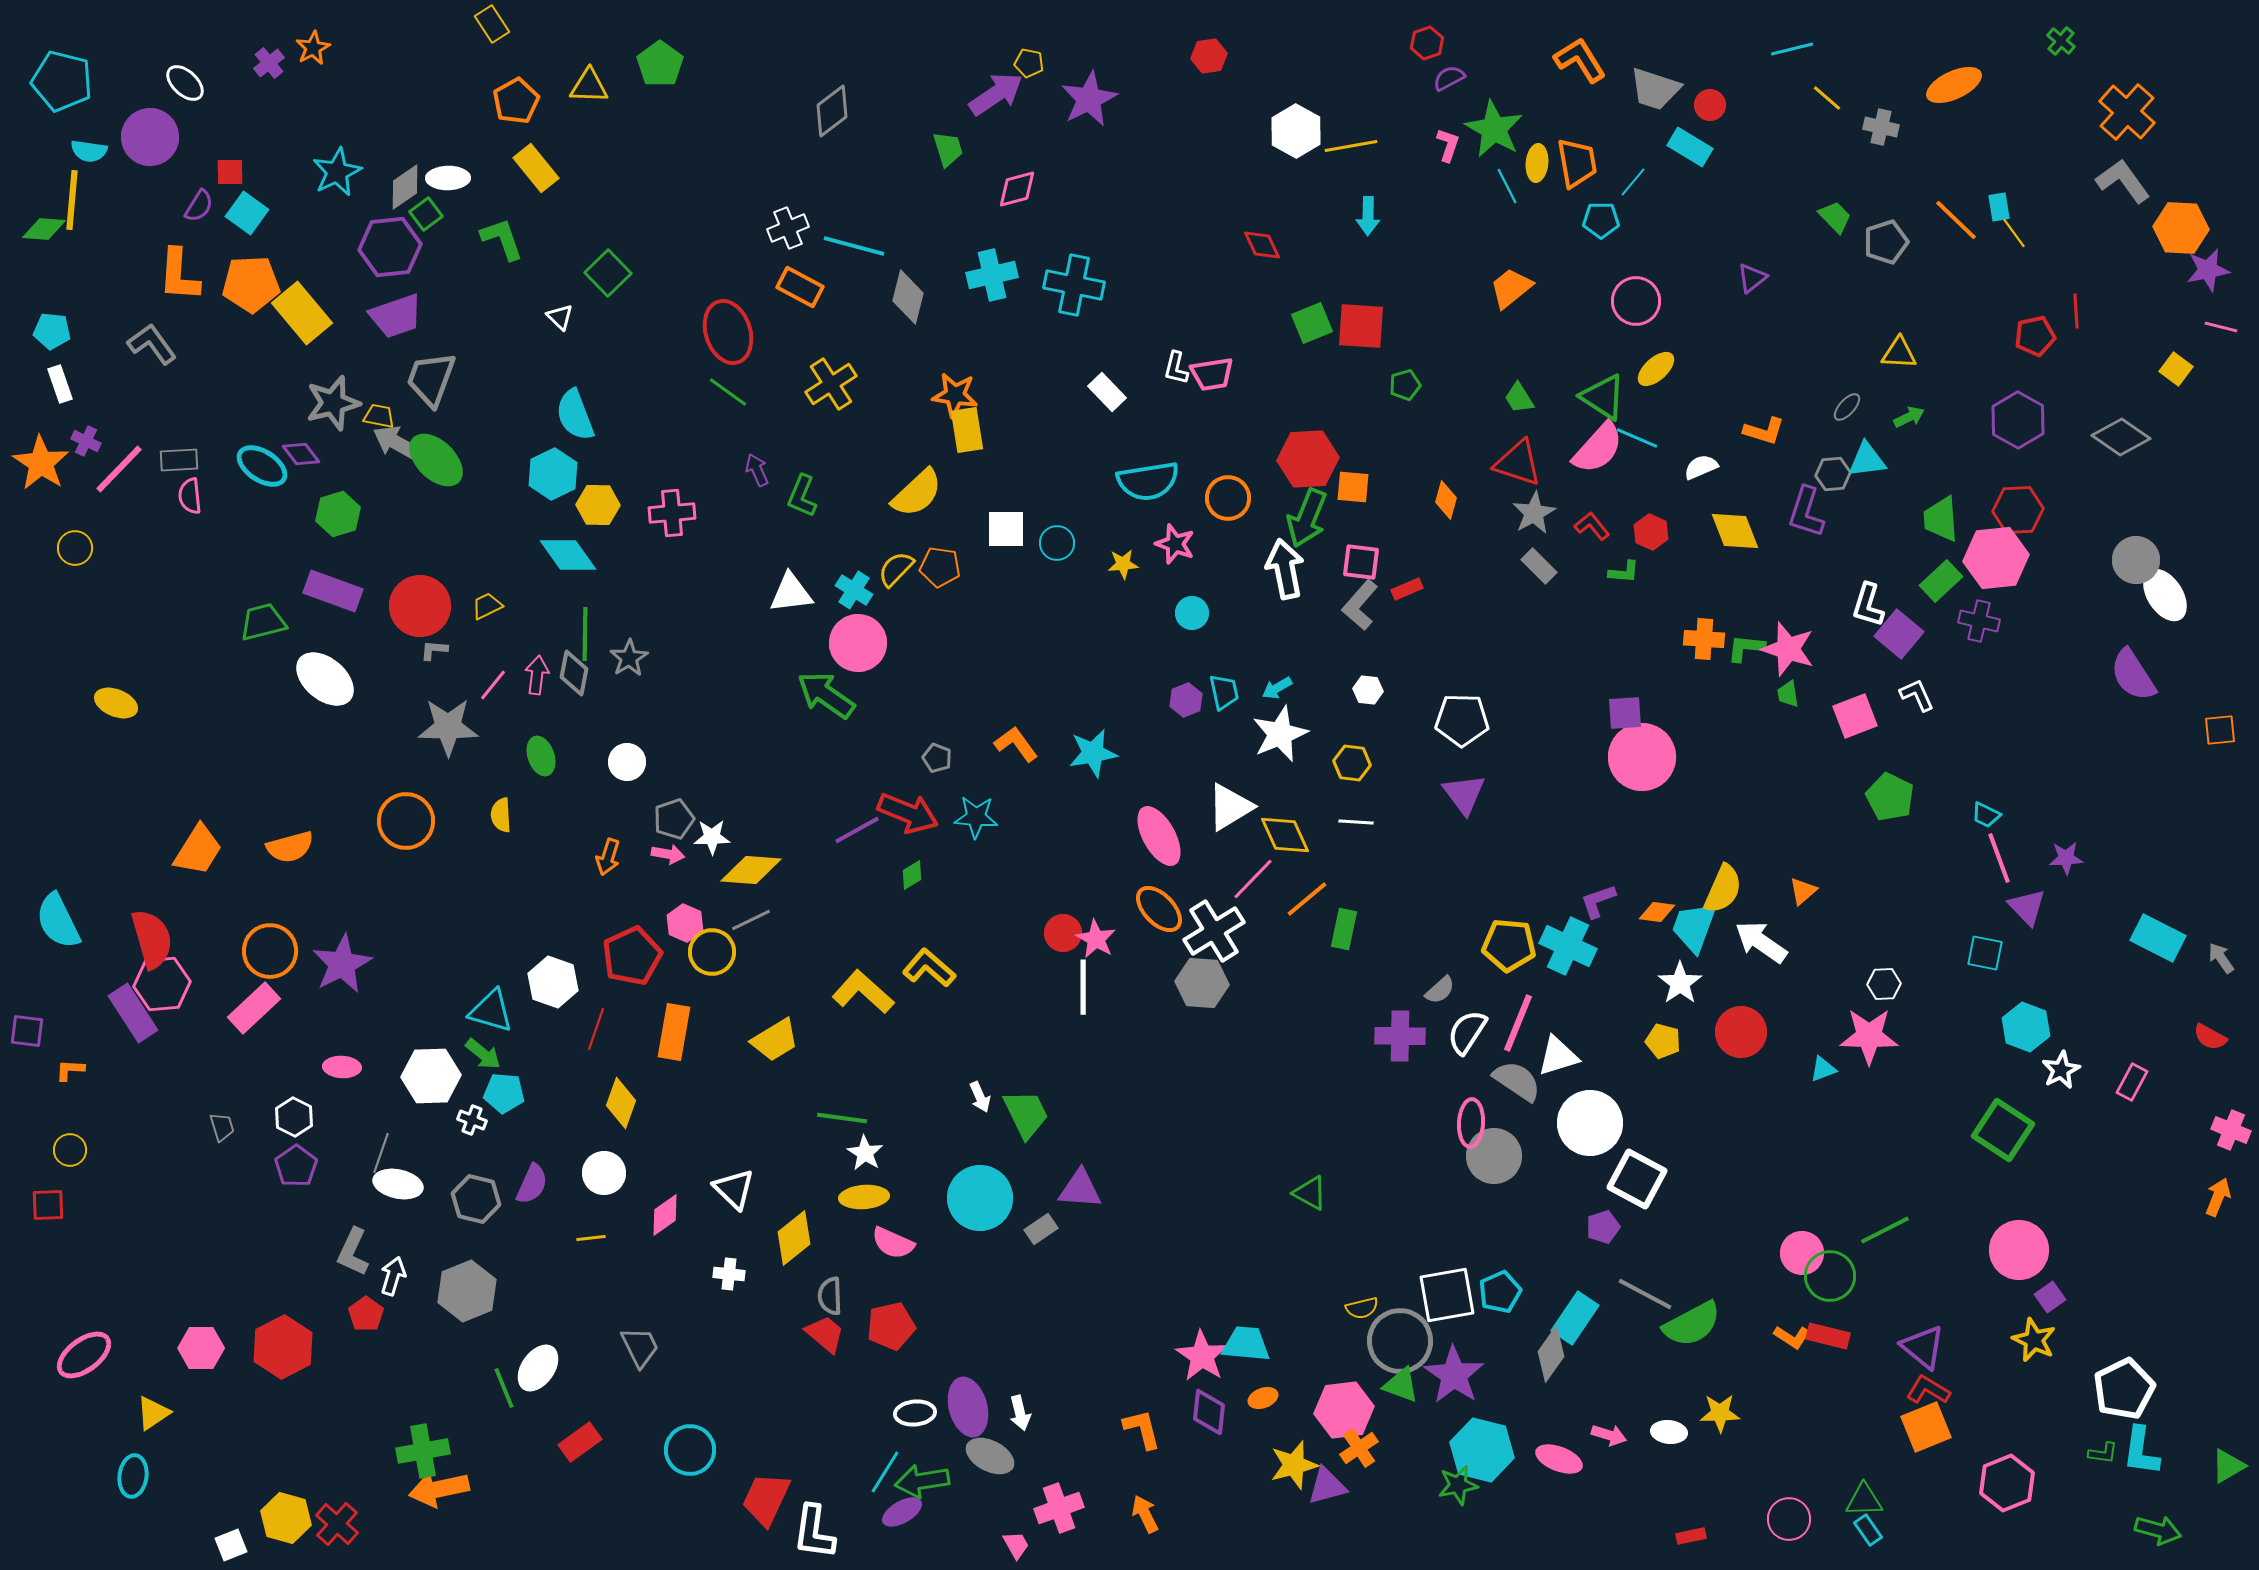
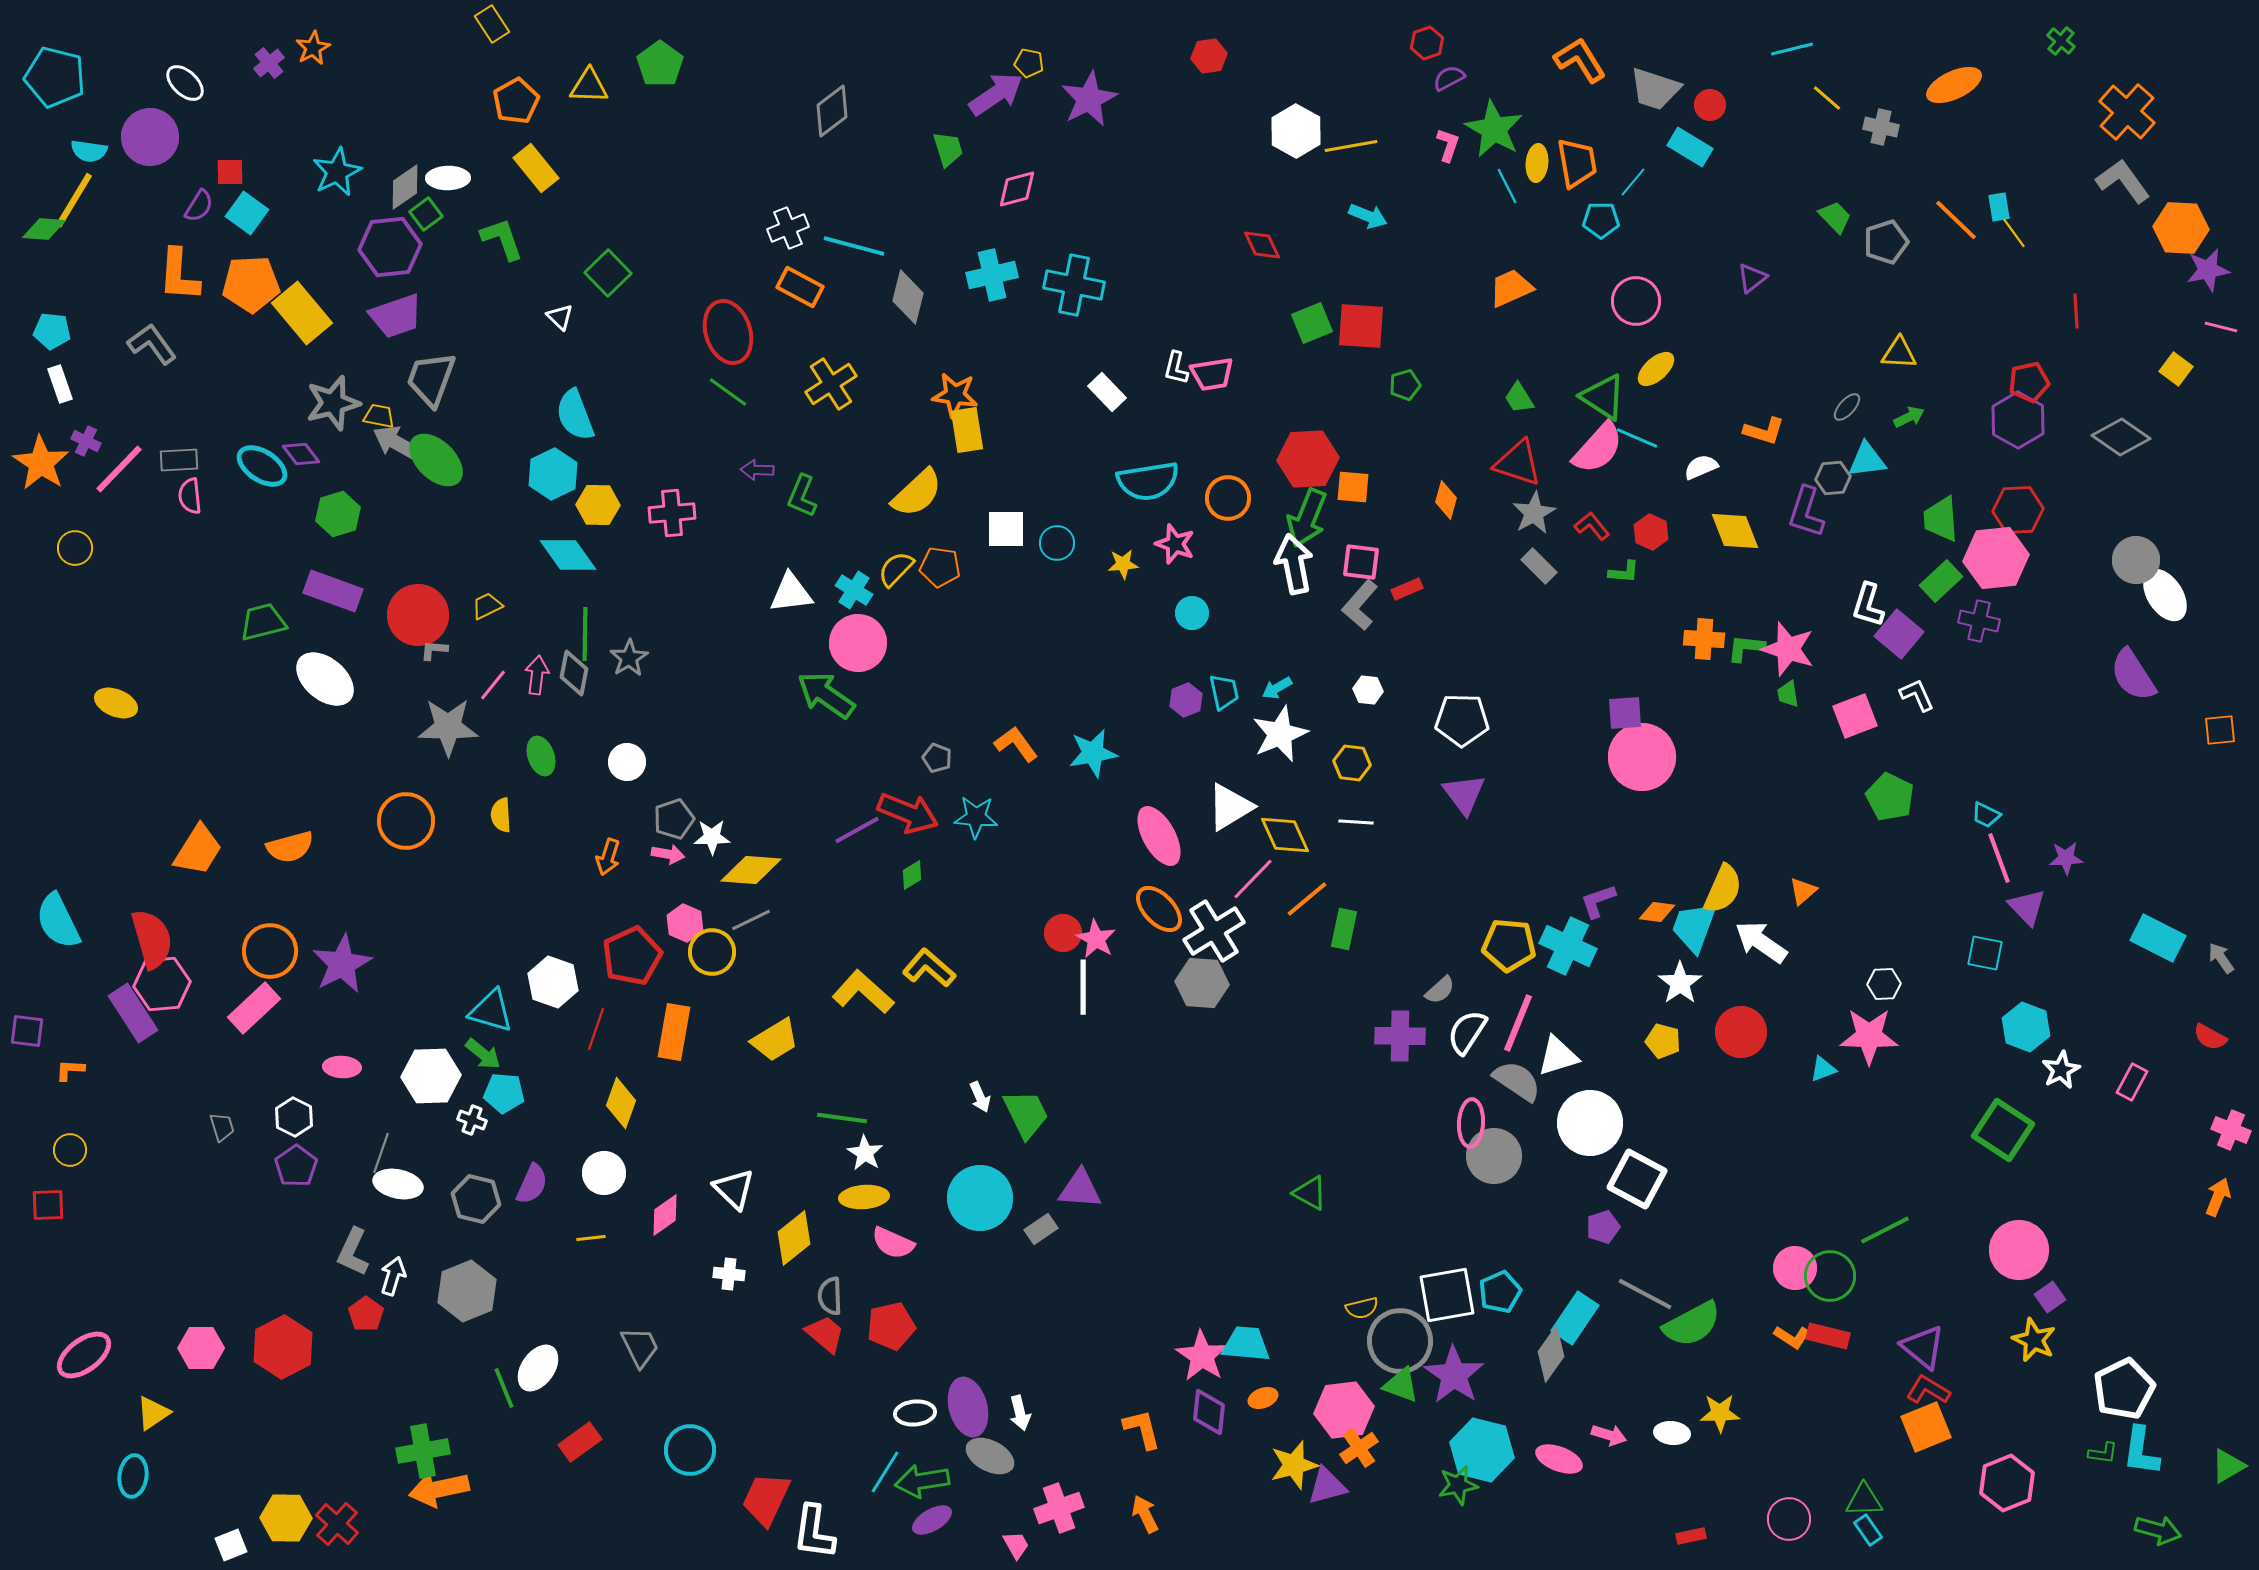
cyan pentagon at (62, 81): moved 7 px left, 4 px up
yellow line at (72, 200): moved 2 px right; rotated 26 degrees clockwise
cyan arrow at (1368, 216): rotated 69 degrees counterclockwise
orange trapezoid at (1511, 288): rotated 15 degrees clockwise
red pentagon at (2035, 336): moved 6 px left, 46 px down
purple arrow at (757, 470): rotated 64 degrees counterclockwise
gray hexagon at (1833, 474): moved 4 px down
white arrow at (1285, 569): moved 9 px right, 5 px up
red circle at (420, 606): moved 2 px left, 9 px down
pink circle at (1802, 1253): moved 7 px left, 15 px down
white ellipse at (1669, 1432): moved 3 px right, 1 px down
purple ellipse at (902, 1512): moved 30 px right, 8 px down
yellow hexagon at (286, 1518): rotated 15 degrees counterclockwise
